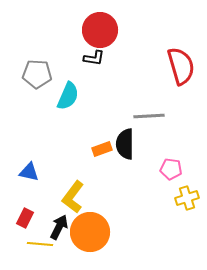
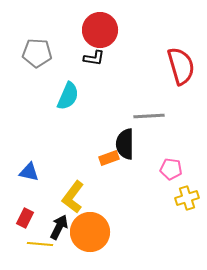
gray pentagon: moved 21 px up
orange rectangle: moved 7 px right, 9 px down
